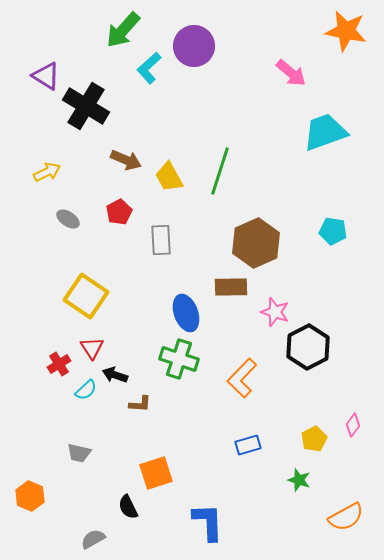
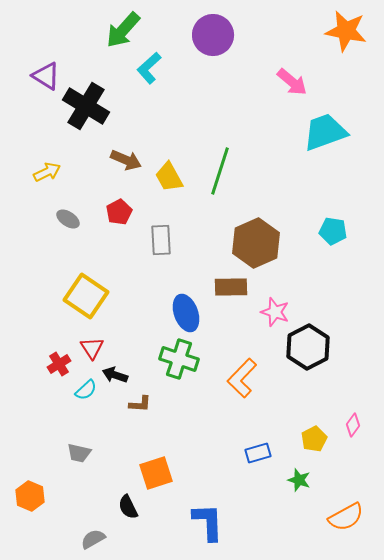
purple circle: moved 19 px right, 11 px up
pink arrow: moved 1 px right, 9 px down
blue rectangle: moved 10 px right, 8 px down
